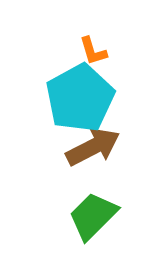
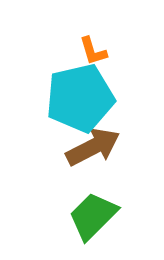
cyan pentagon: rotated 16 degrees clockwise
